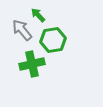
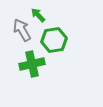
gray arrow: rotated 10 degrees clockwise
green hexagon: moved 1 px right
